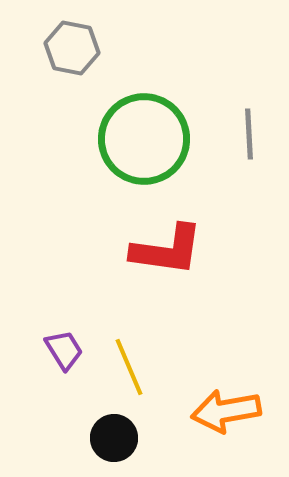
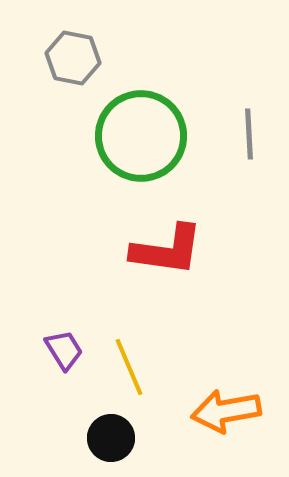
gray hexagon: moved 1 px right, 10 px down
green circle: moved 3 px left, 3 px up
black circle: moved 3 px left
